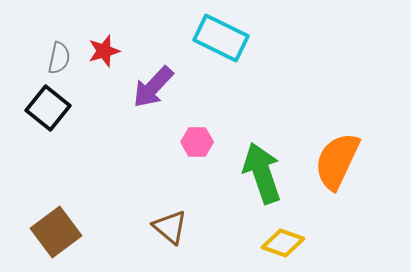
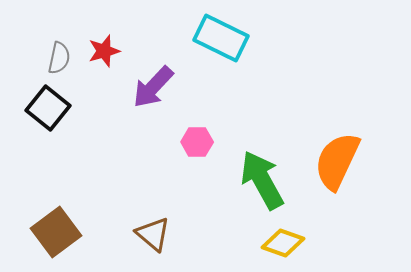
green arrow: moved 7 px down; rotated 10 degrees counterclockwise
brown triangle: moved 17 px left, 7 px down
